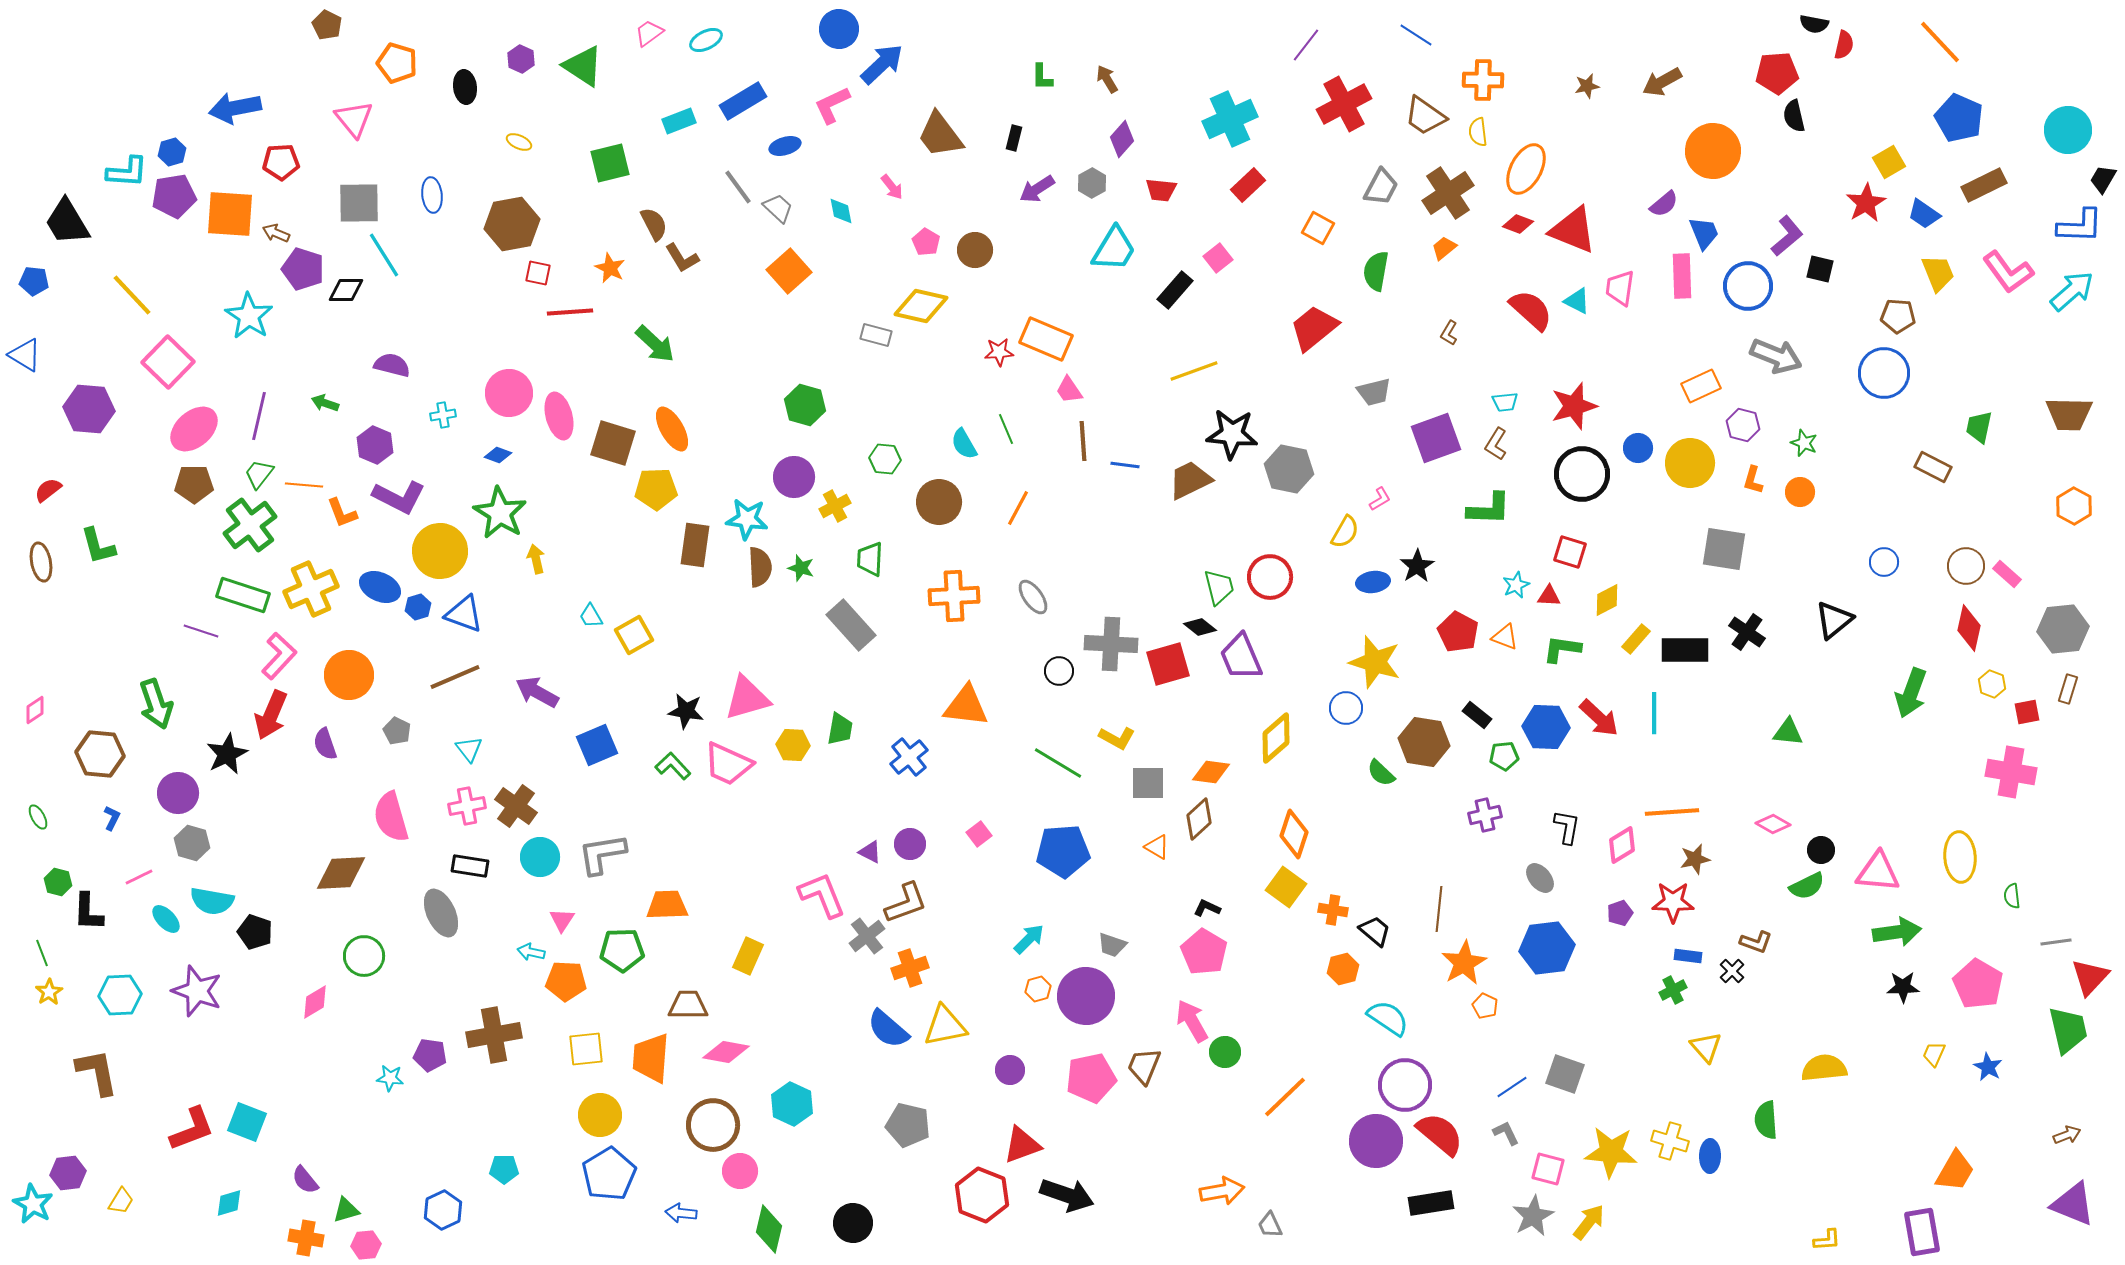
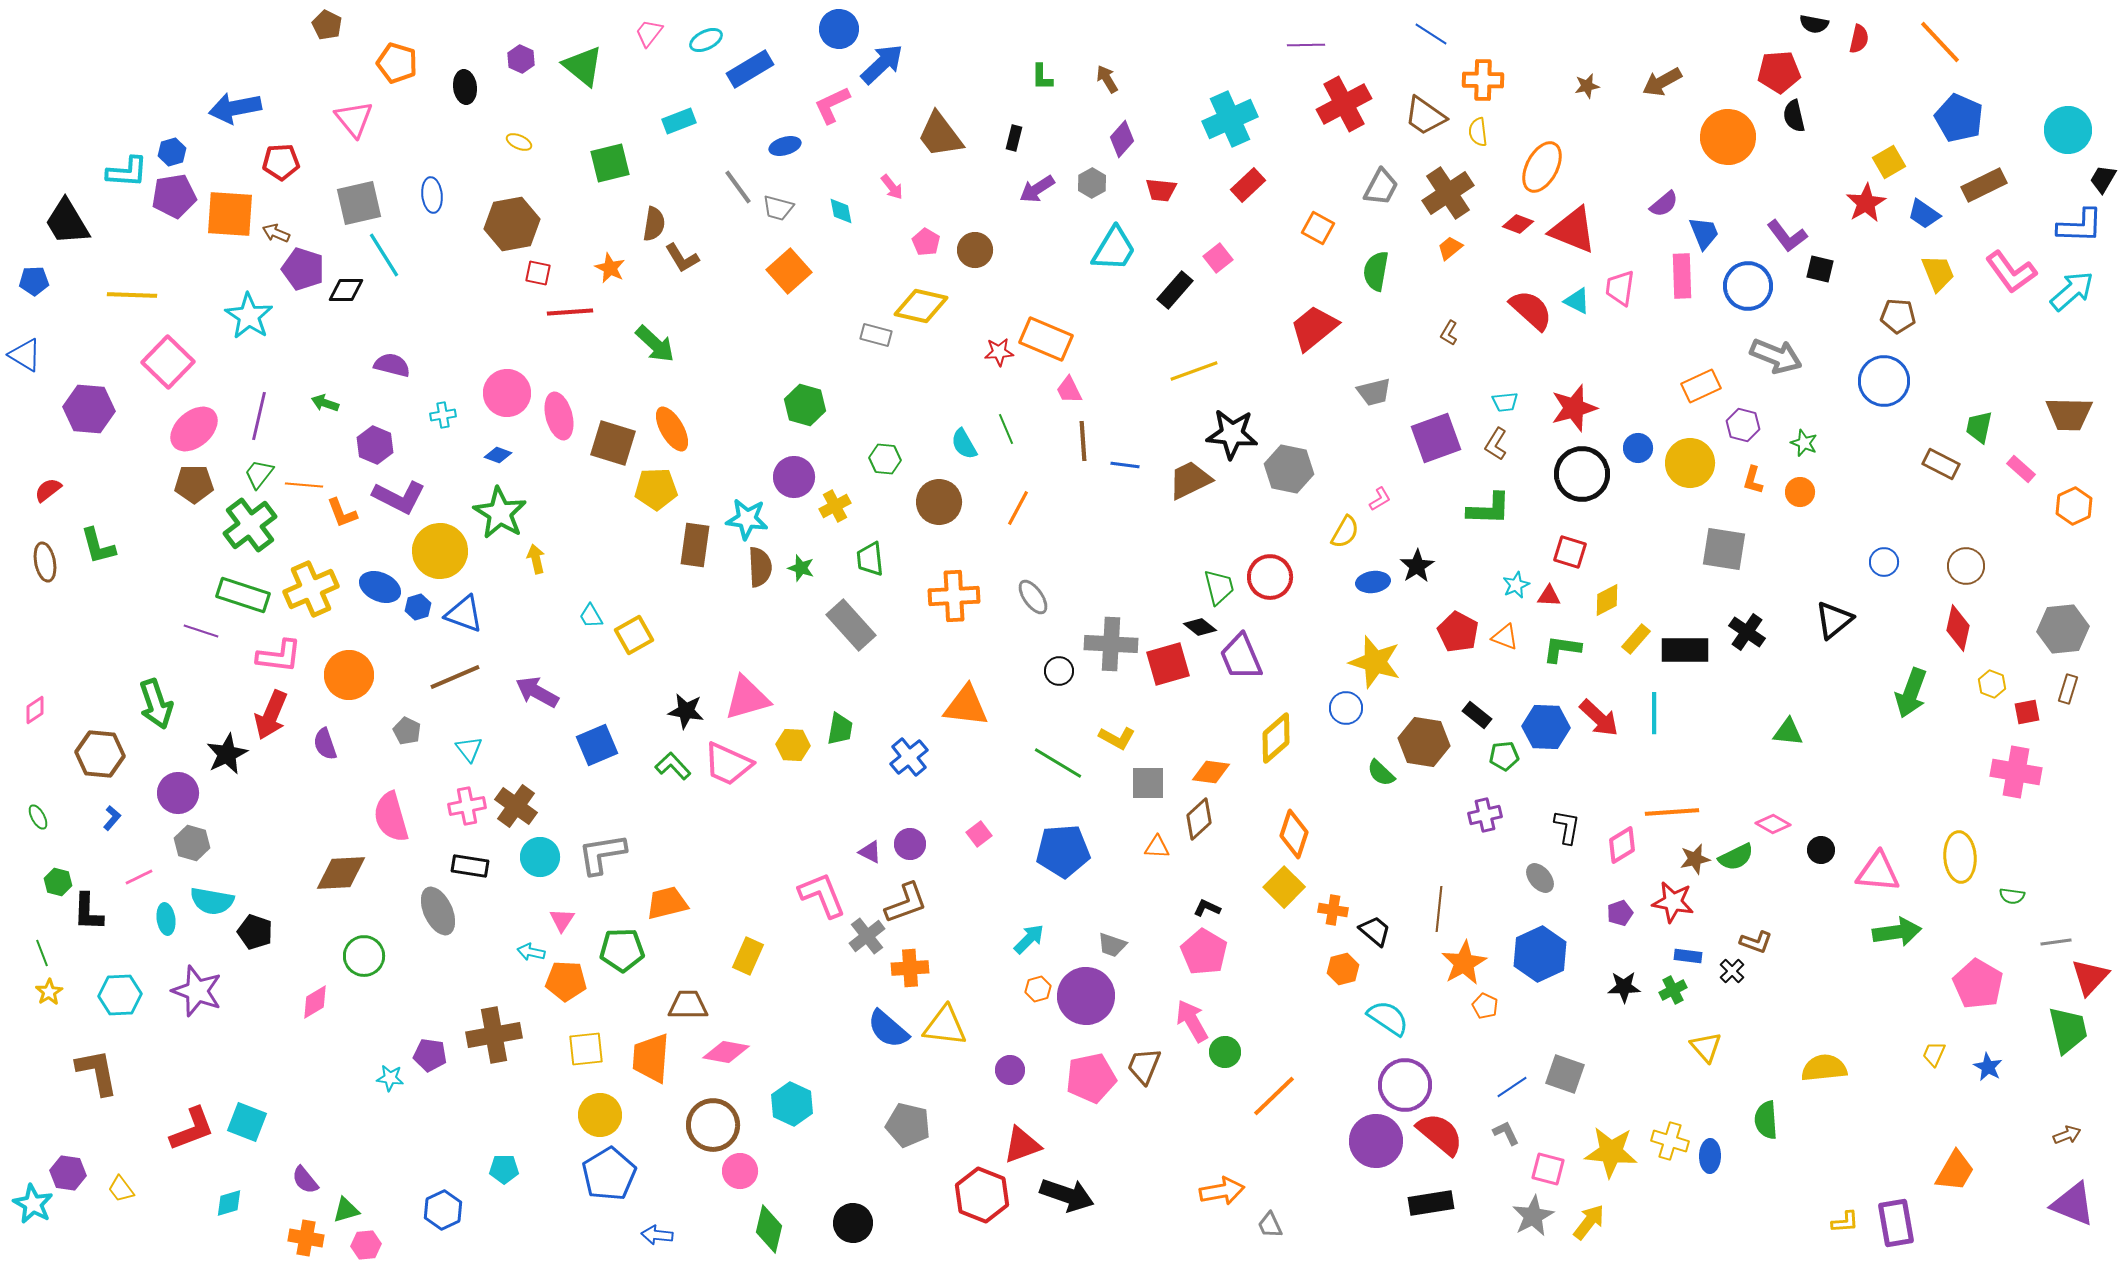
pink trapezoid at (649, 33): rotated 16 degrees counterclockwise
blue line at (1416, 35): moved 15 px right, 1 px up
purple line at (1306, 45): rotated 51 degrees clockwise
red semicircle at (1844, 45): moved 15 px right, 6 px up
green triangle at (583, 66): rotated 6 degrees clockwise
red pentagon at (1777, 73): moved 2 px right, 1 px up
blue rectangle at (743, 101): moved 7 px right, 32 px up
orange circle at (1713, 151): moved 15 px right, 14 px up
orange ellipse at (1526, 169): moved 16 px right, 2 px up
gray square at (359, 203): rotated 12 degrees counterclockwise
gray trapezoid at (778, 208): rotated 152 degrees clockwise
brown semicircle at (654, 224): rotated 36 degrees clockwise
purple L-shape at (1787, 236): rotated 93 degrees clockwise
orange trapezoid at (1444, 248): moved 6 px right
pink L-shape at (2008, 272): moved 3 px right
blue pentagon at (34, 281): rotated 8 degrees counterclockwise
yellow line at (132, 295): rotated 45 degrees counterclockwise
blue circle at (1884, 373): moved 8 px down
pink trapezoid at (1069, 390): rotated 8 degrees clockwise
pink circle at (509, 393): moved 2 px left
red star at (1574, 406): moved 2 px down
brown rectangle at (1933, 467): moved 8 px right, 3 px up
orange hexagon at (2074, 506): rotated 6 degrees clockwise
green trapezoid at (870, 559): rotated 9 degrees counterclockwise
brown ellipse at (41, 562): moved 4 px right
pink rectangle at (2007, 574): moved 14 px right, 105 px up
red diamond at (1969, 628): moved 11 px left
pink L-shape at (279, 656): rotated 54 degrees clockwise
gray pentagon at (397, 731): moved 10 px right
pink cross at (2011, 772): moved 5 px right
blue L-shape at (112, 818): rotated 15 degrees clockwise
orange triangle at (1157, 847): rotated 28 degrees counterclockwise
green semicircle at (1807, 886): moved 71 px left, 29 px up
yellow square at (1286, 887): moved 2 px left; rotated 9 degrees clockwise
green semicircle at (2012, 896): rotated 75 degrees counterclockwise
red star at (1673, 902): rotated 9 degrees clockwise
orange trapezoid at (667, 905): moved 2 px up; rotated 12 degrees counterclockwise
gray ellipse at (441, 913): moved 3 px left, 2 px up
cyan ellipse at (166, 919): rotated 36 degrees clockwise
blue hexagon at (1547, 948): moved 7 px left, 6 px down; rotated 18 degrees counterclockwise
orange cross at (910, 968): rotated 15 degrees clockwise
black star at (1903, 987): moved 279 px left
yellow triangle at (945, 1026): rotated 18 degrees clockwise
orange line at (1285, 1097): moved 11 px left, 1 px up
purple hexagon at (68, 1173): rotated 16 degrees clockwise
yellow trapezoid at (121, 1201): moved 12 px up; rotated 112 degrees clockwise
blue arrow at (681, 1213): moved 24 px left, 22 px down
purple rectangle at (1922, 1232): moved 26 px left, 9 px up
yellow L-shape at (1827, 1240): moved 18 px right, 18 px up
